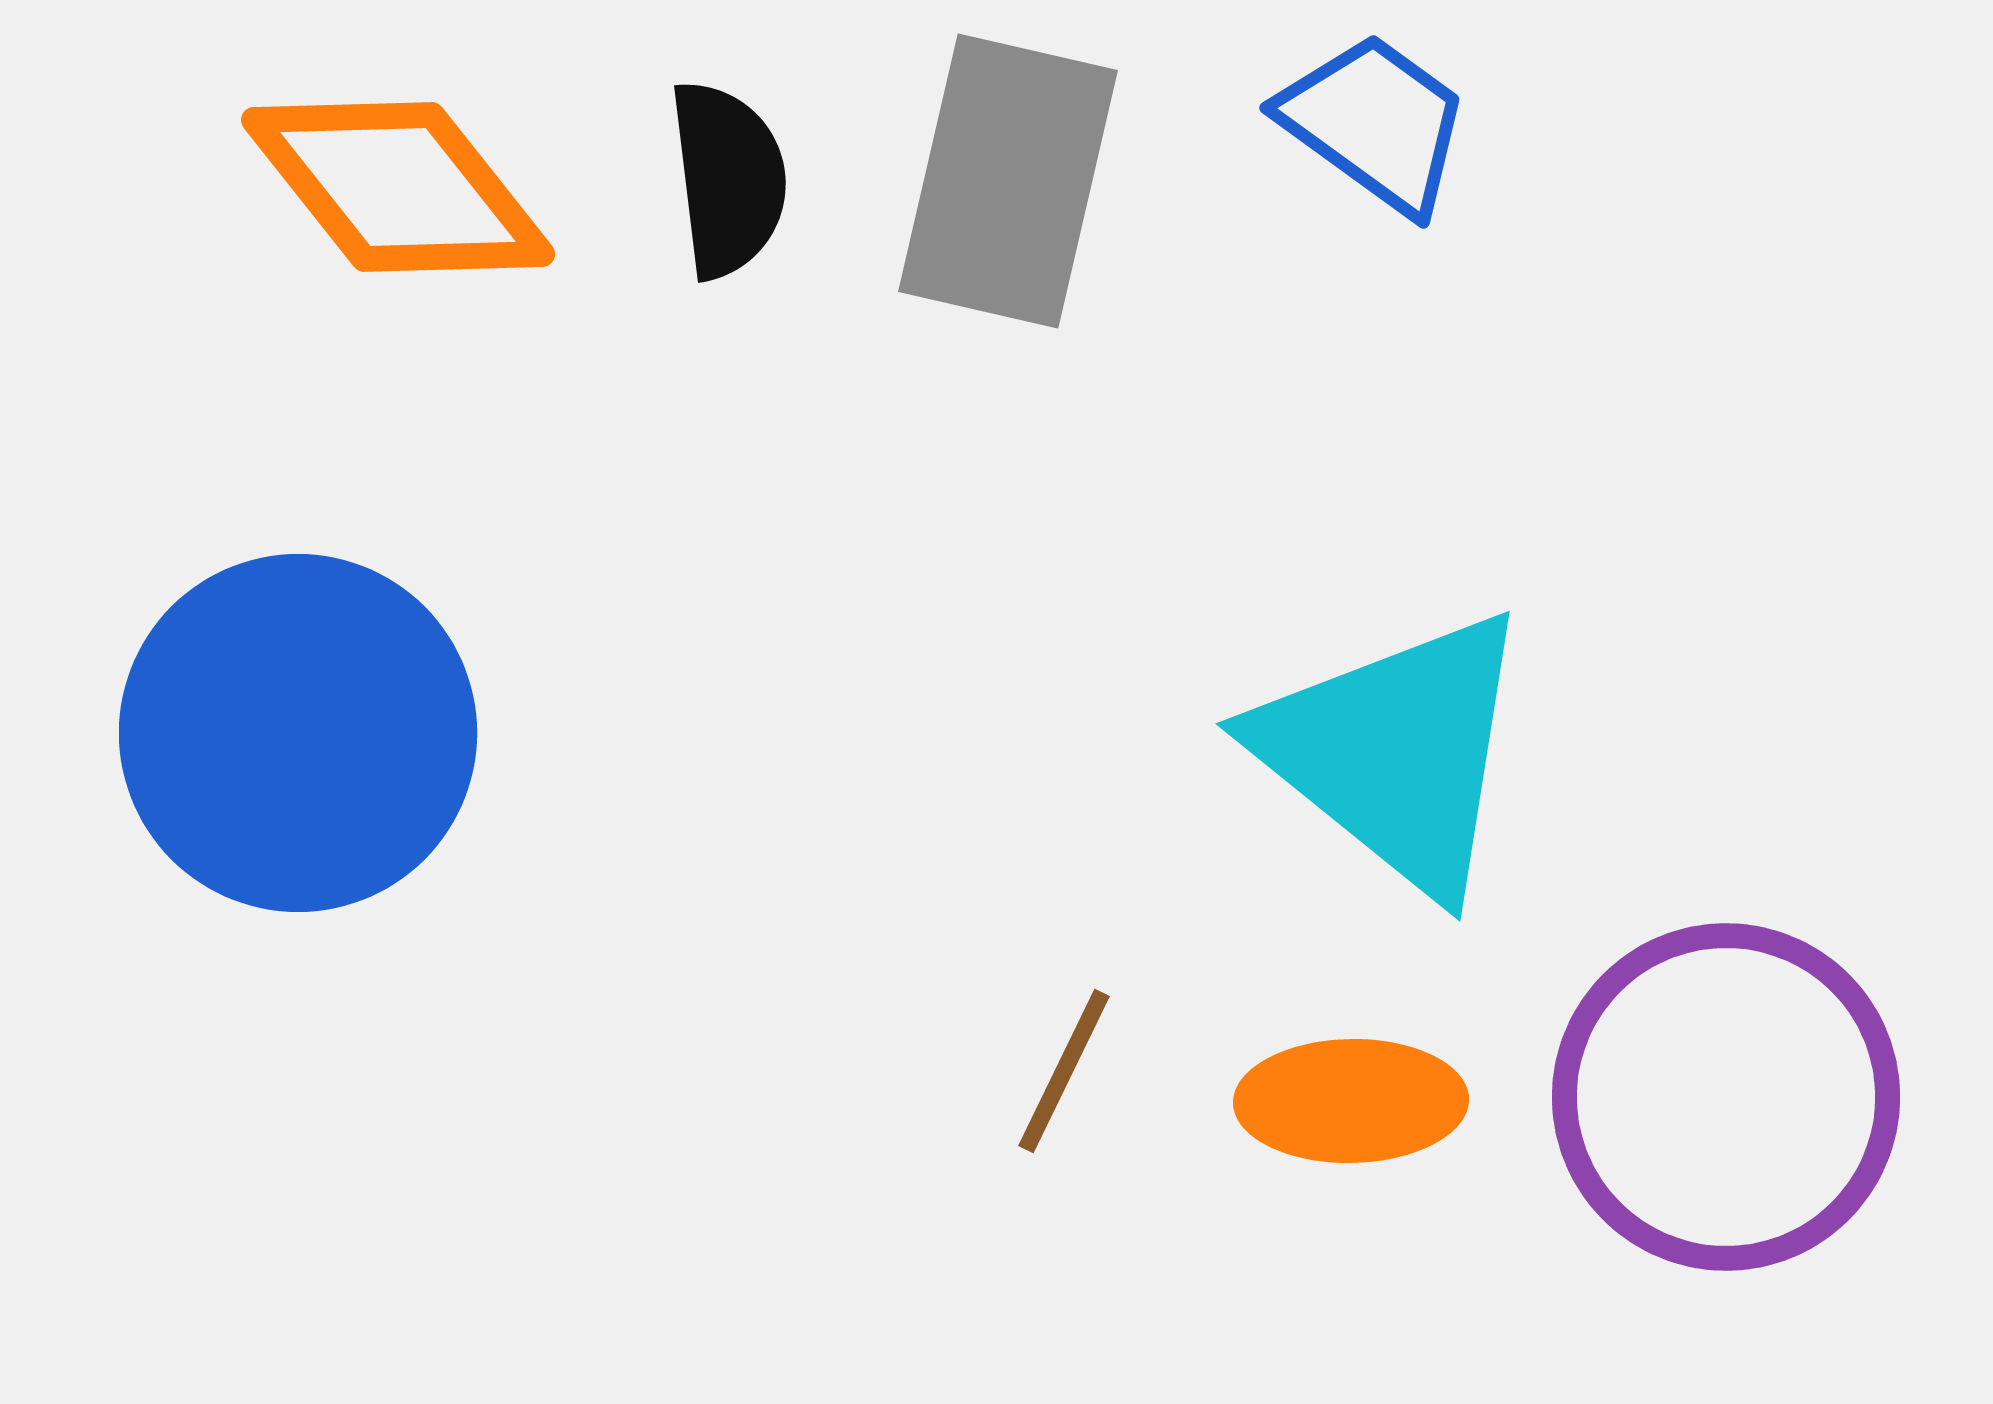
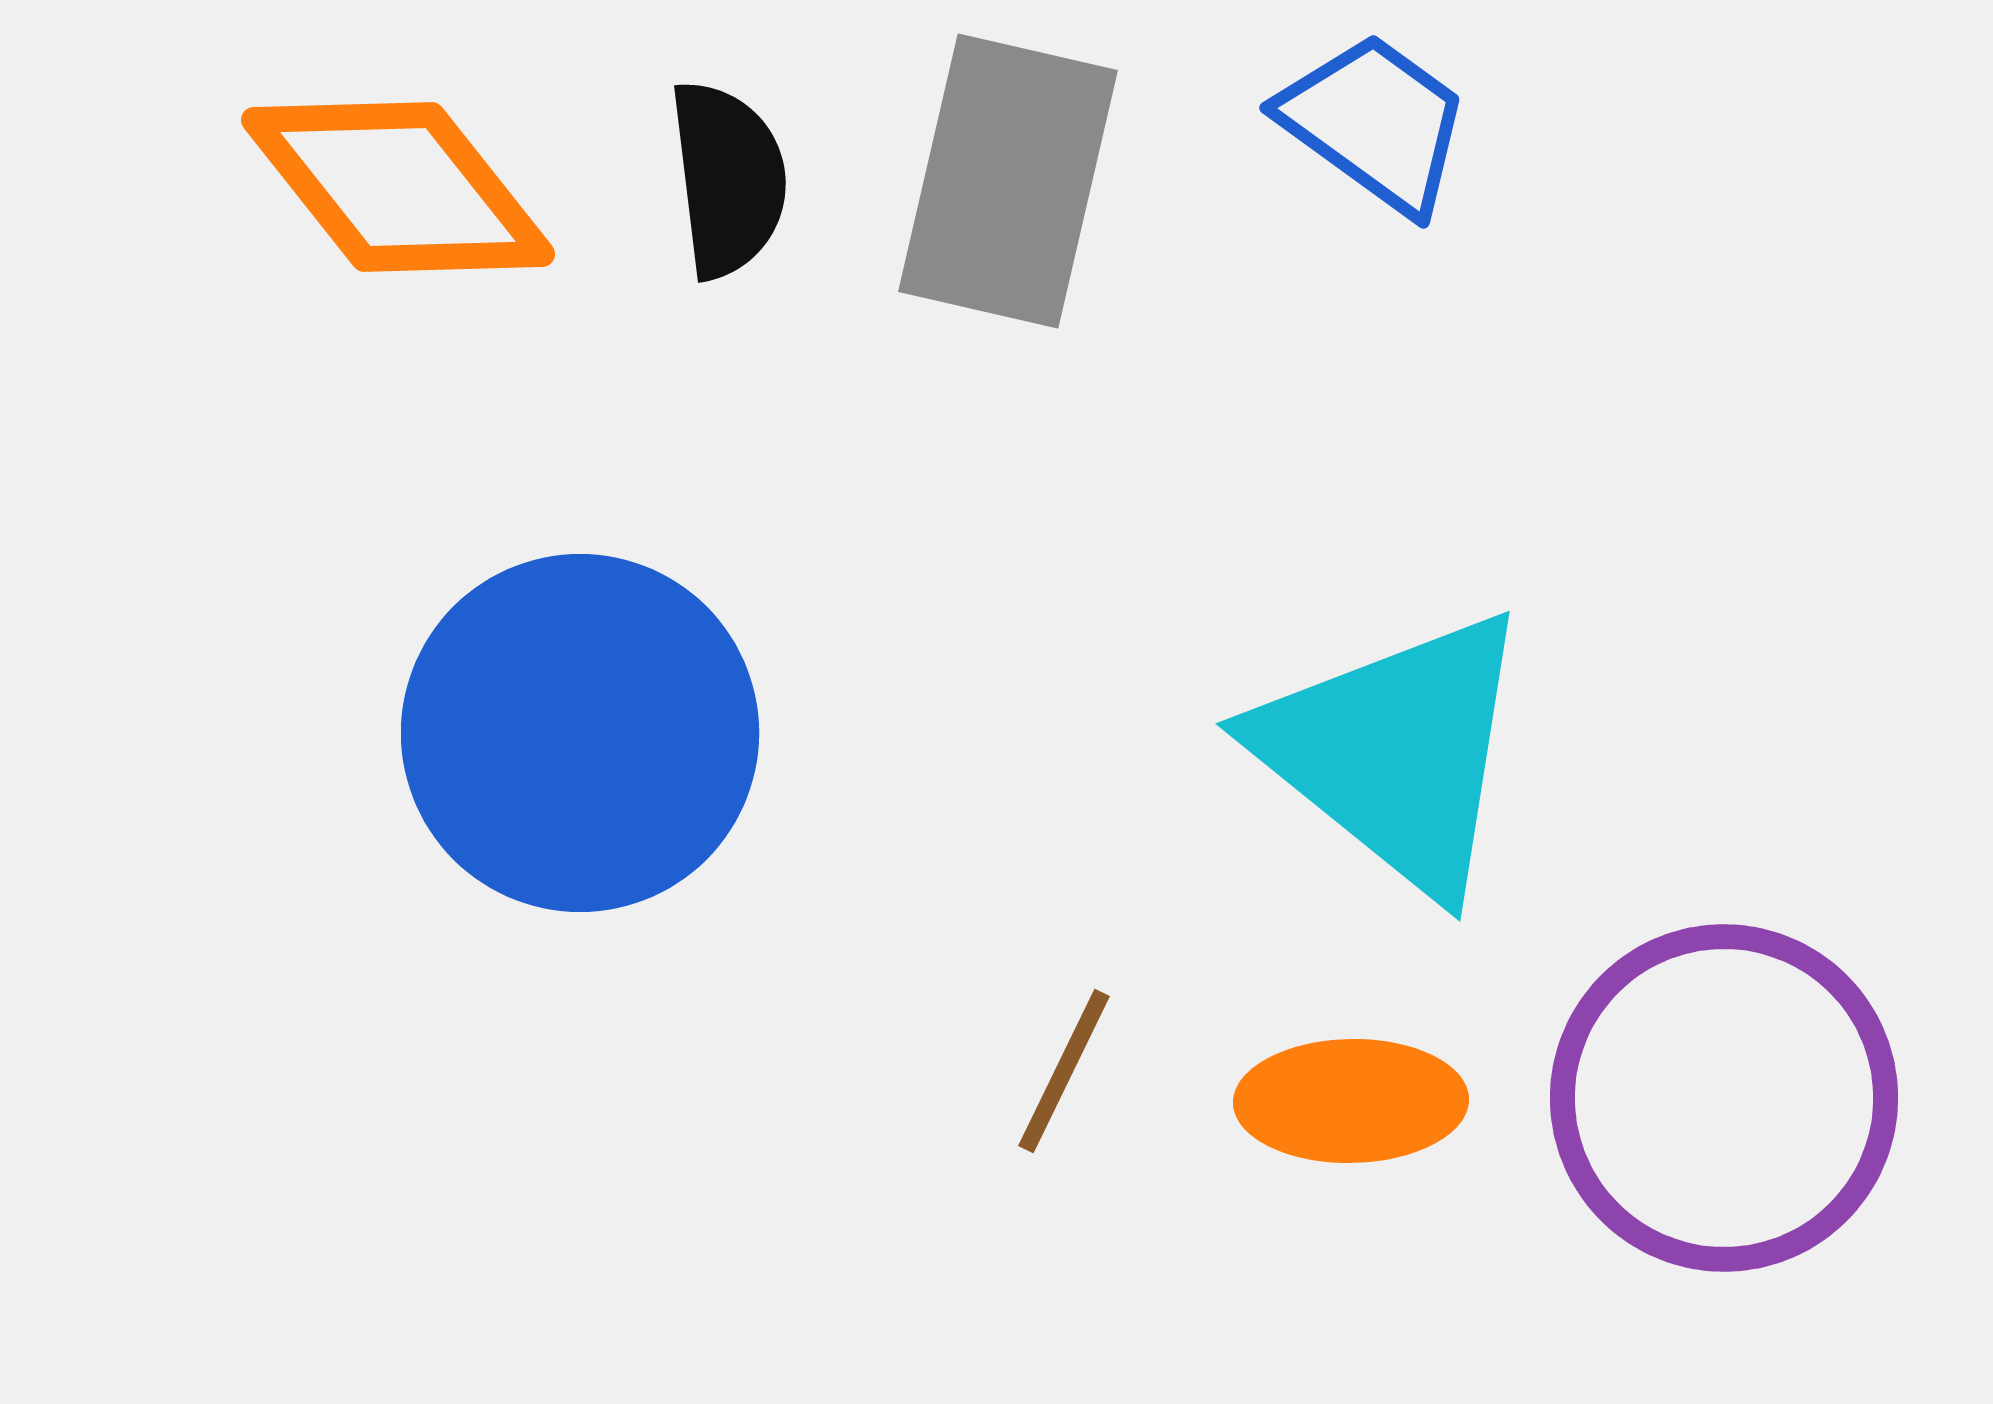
blue circle: moved 282 px right
purple circle: moved 2 px left, 1 px down
